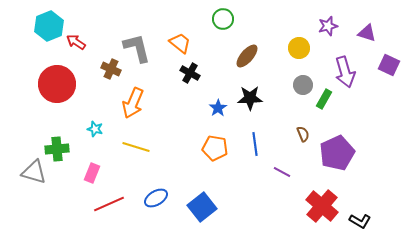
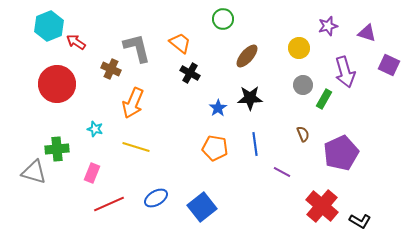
purple pentagon: moved 4 px right
